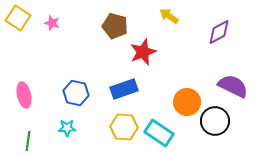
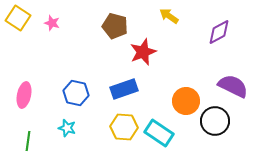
pink ellipse: rotated 25 degrees clockwise
orange circle: moved 1 px left, 1 px up
cyan star: rotated 18 degrees clockwise
